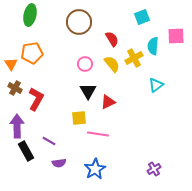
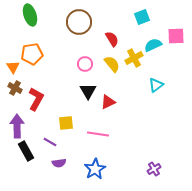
green ellipse: rotated 30 degrees counterclockwise
cyan semicircle: moved 1 px up; rotated 60 degrees clockwise
orange pentagon: moved 1 px down
orange triangle: moved 2 px right, 3 px down
yellow square: moved 13 px left, 5 px down
purple line: moved 1 px right, 1 px down
